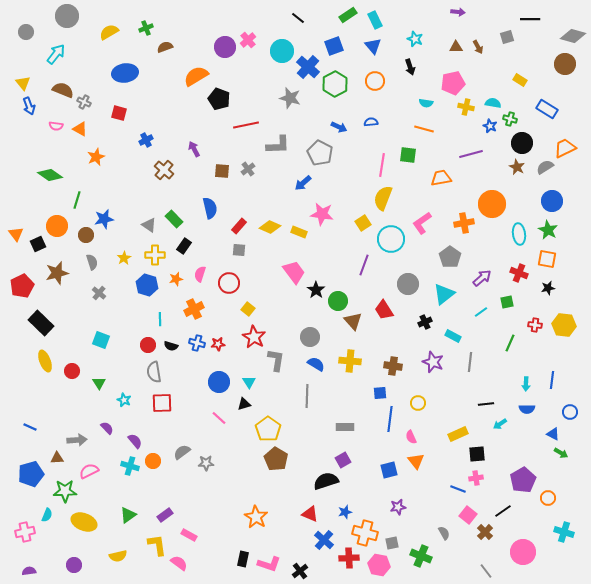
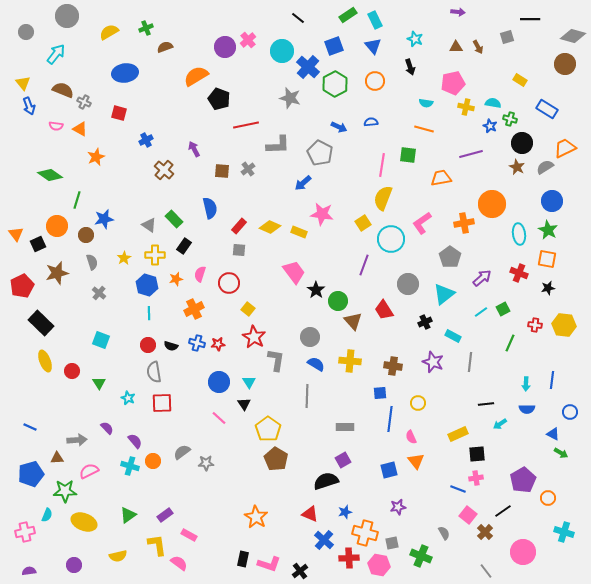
green square at (507, 302): moved 4 px left, 7 px down; rotated 16 degrees counterclockwise
cyan line at (160, 319): moved 11 px left, 6 px up
cyan star at (124, 400): moved 4 px right, 2 px up
black triangle at (244, 404): rotated 48 degrees counterclockwise
